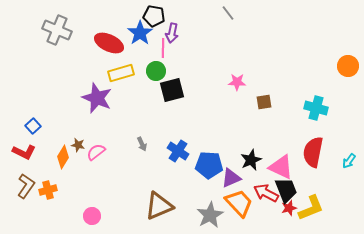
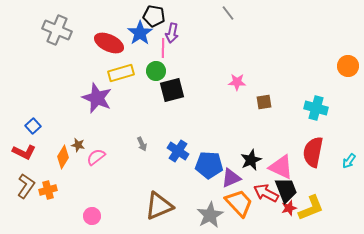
pink semicircle: moved 5 px down
